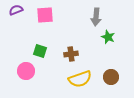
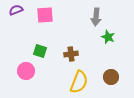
yellow semicircle: moved 1 px left, 3 px down; rotated 50 degrees counterclockwise
